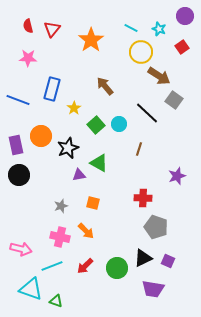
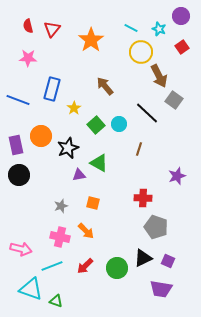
purple circle at (185, 16): moved 4 px left
brown arrow at (159, 76): rotated 30 degrees clockwise
purple trapezoid at (153, 289): moved 8 px right
